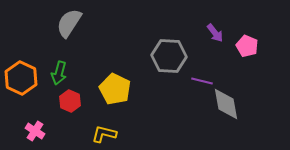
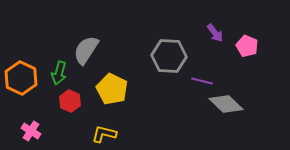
gray semicircle: moved 17 px right, 27 px down
yellow pentagon: moved 3 px left
gray diamond: rotated 36 degrees counterclockwise
pink cross: moved 4 px left
